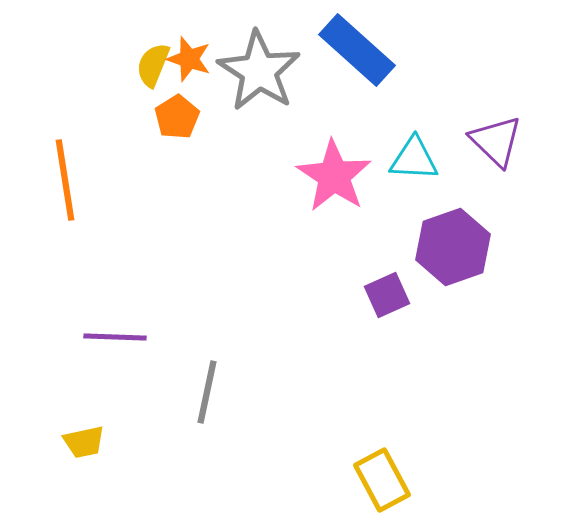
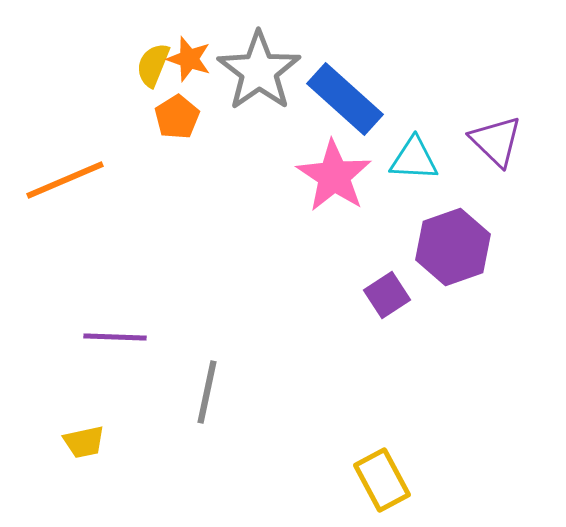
blue rectangle: moved 12 px left, 49 px down
gray star: rotated 4 degrees clockwise
orange line: rotated 76 degrees clockwise
purple square: rotated 9 degrees counterclockwise
